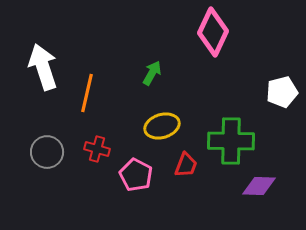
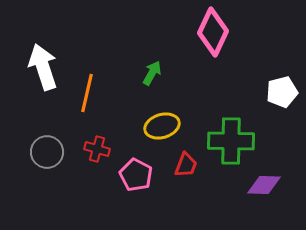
purple diamond: moved 5 px right, 1 px up
